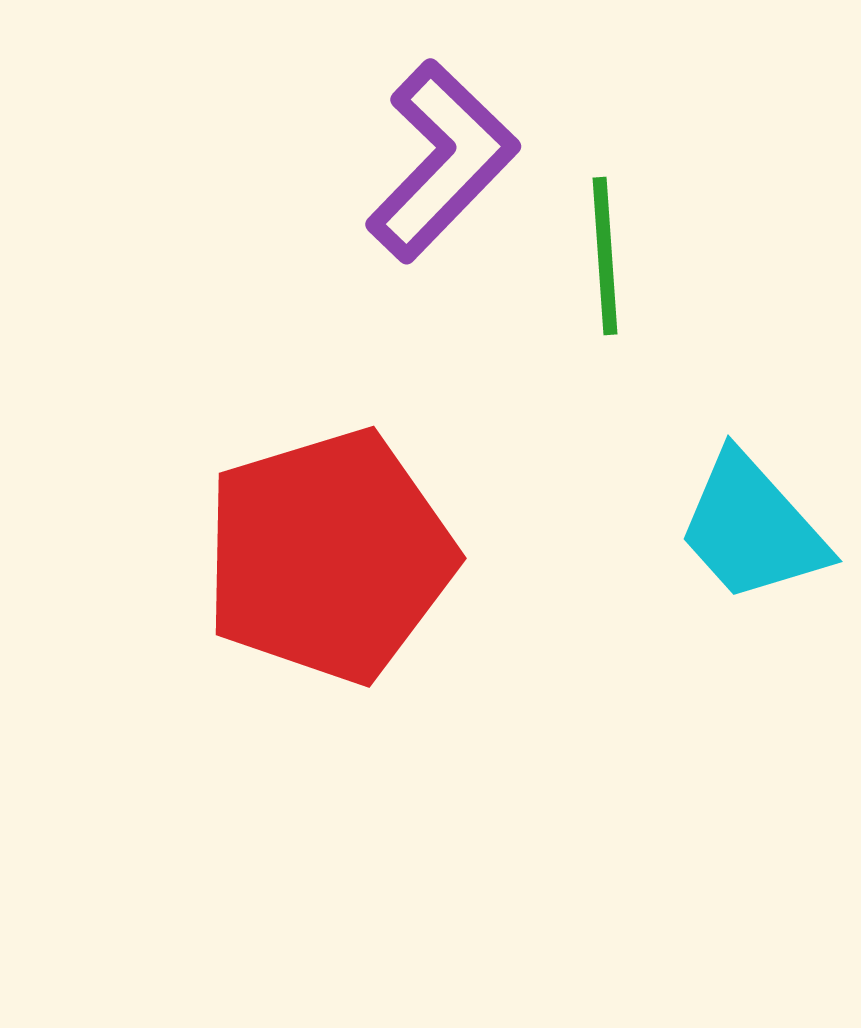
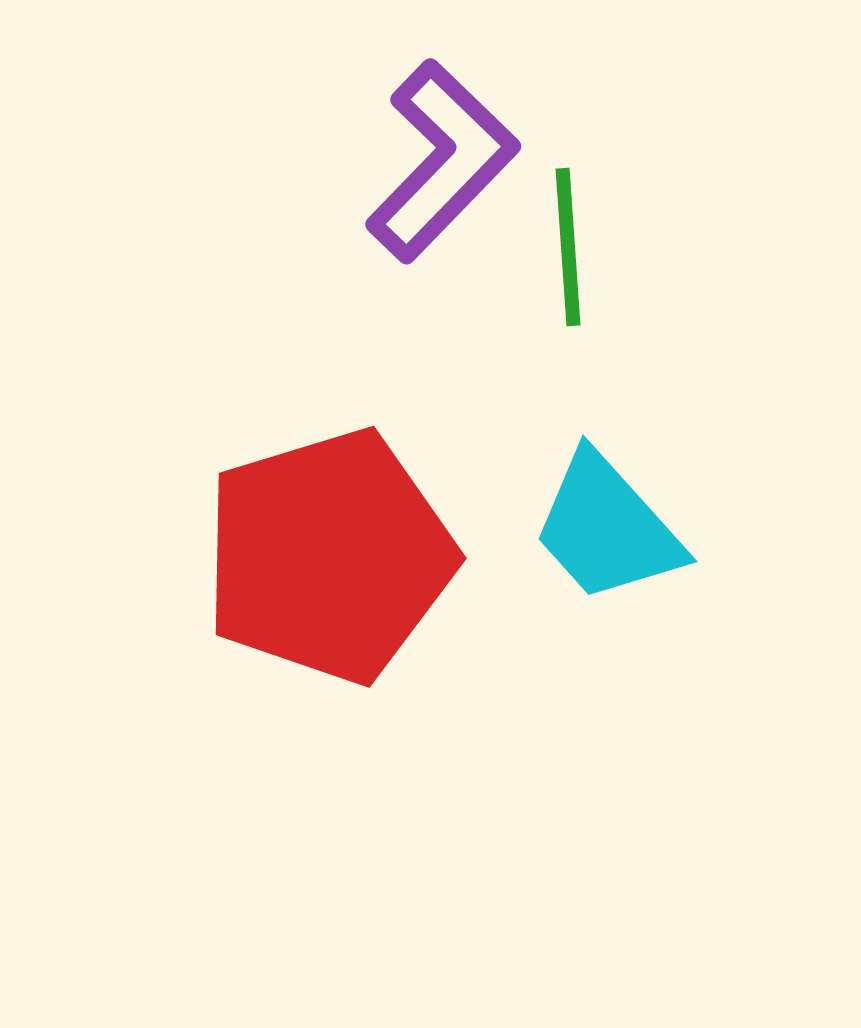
green line: moved 37 px left, 9 px up
cyan trapezoid: moved 145 px left
